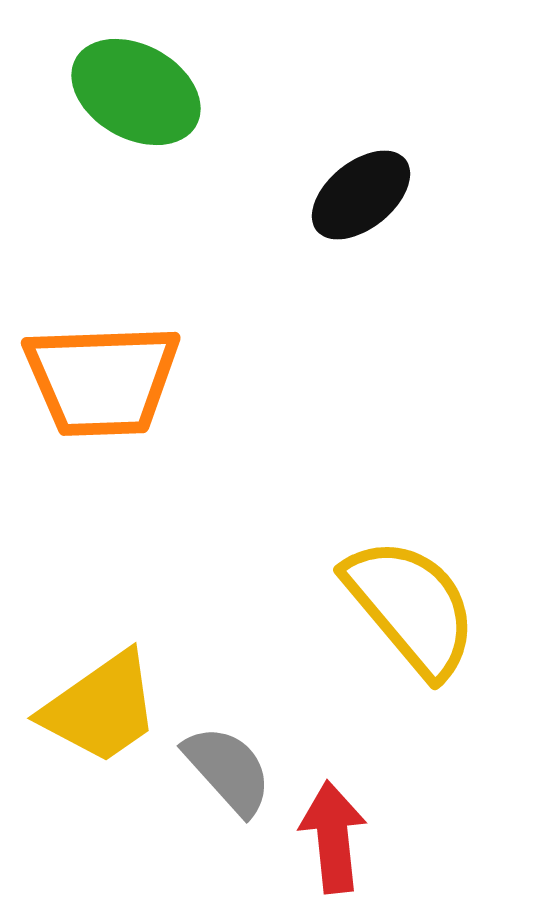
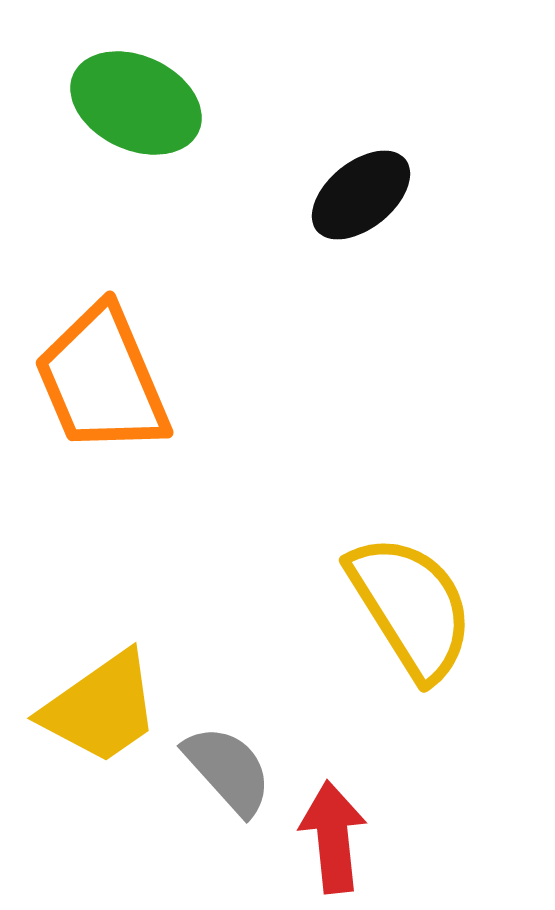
green ellipse: moved 11 px down; rotated 4 degrees counterclockwise
orange trapezoid: rotated 69 degrees clockwise
yellow semicircle: rotated 8 degrees clockwise
